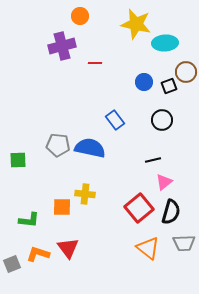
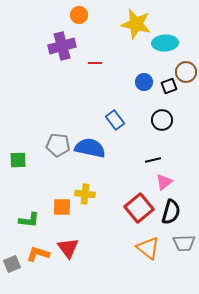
orange circle: moved 1 px left, 1 px up
